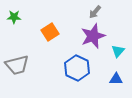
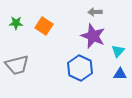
gray arrow: rotated 48 degrees clockwise
green star: moved 2 px right, 6 px down
orange square: moved 6 px left, 6 px up; rotated 24 degrees counterclockwise
purple star: rotated 30 degrees counterclockwise
blue hexagon: moved 3 px right
blue triangle: moved 4 px right, 5 px up
